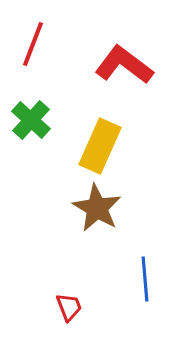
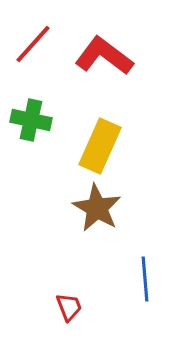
red line: rotated 21 degrees clockwise
red L-shape: moved 20 px left, 9 px up
green cross: rotated 30 degrees counterclockwise
